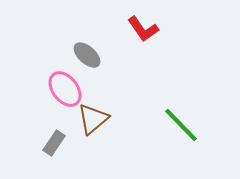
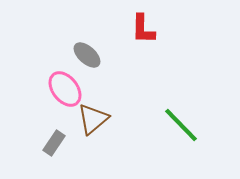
red L-shape: rotated 36 degrees clockwise
